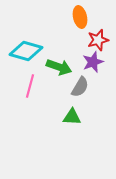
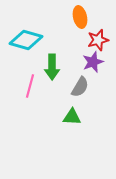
cyan diamond: moved 11 px up
green arrow: moved 7 px left; rotated 70 degrees clockwise
